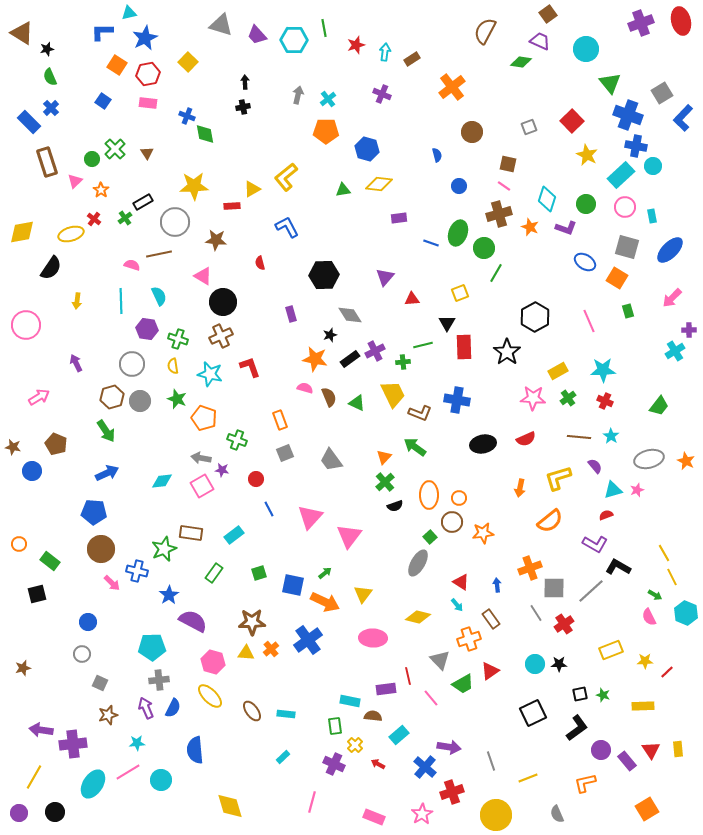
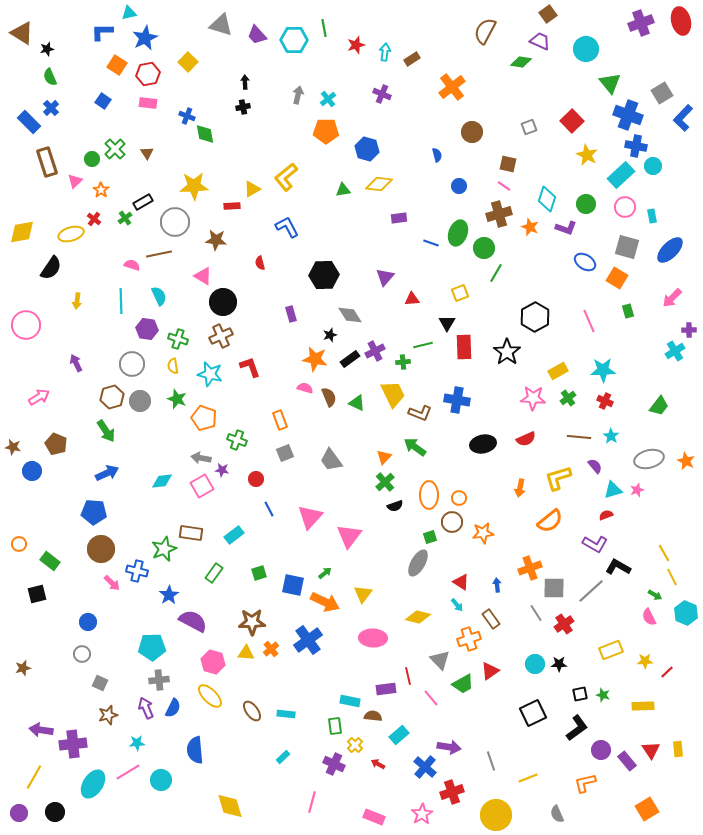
green square at (430, 537): rotated 24 degrees clockwise
